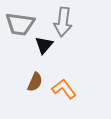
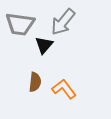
gray arrow: rotated 32 degrees clockwise
brown semicircle: rotated 18 degrees counterclockwise
